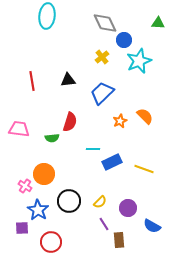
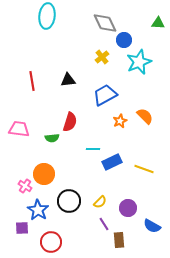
cyan star: moved 1 px down
blue trapezoid: moved 3 px right, 2 px down; rotated 15 degrees clockwise
